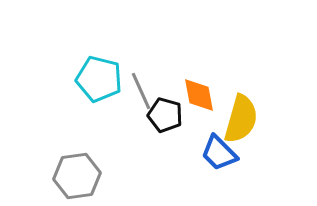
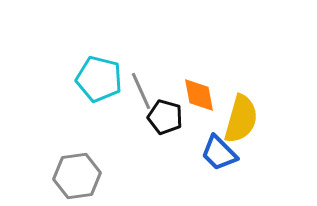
black pentagon: moved 2 px down
